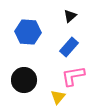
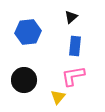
black triangle: moved 1 px right, 1 px down
blue hexagon: rotated 10 degrees counterclockwise
blue rectangle: moved 6 px right, 1 px up; rotated 36 degrees counterclockwise
